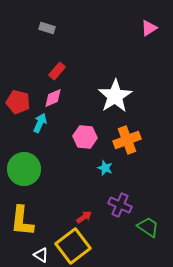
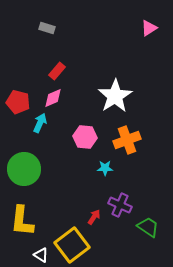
cyan star: rotated 21 degrees counterclockwise
red arrow: moved 10 px right; rotated 21 degrees counterclockwise
yellow square: moved 1 px left, 1 px up
